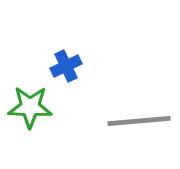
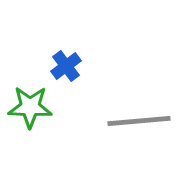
blue cross: rotated 12 degrees counterclockwise
